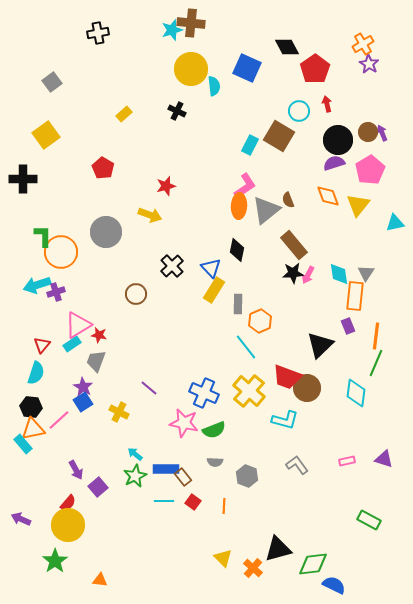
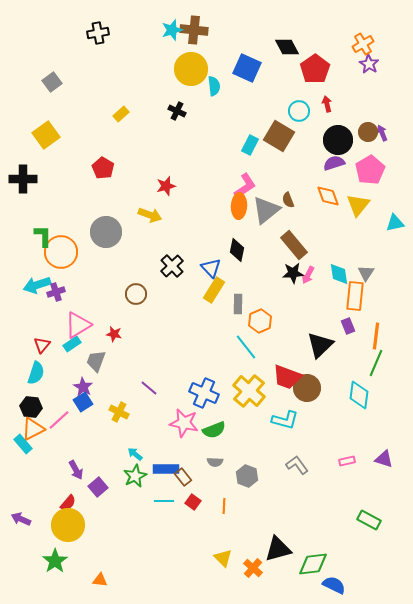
brown cross at (191, 23): moved 3 px right, 7 px down
yellow rectangle at (124, 114): moved 3 px left
red star at (99, 335): moved 15 px right, 1 px up
cyan diamond at (356, 393): moved 3 px right, 2 px down
orange triangle at (33, 429): rotated 15 degrees counterclockwise
